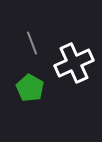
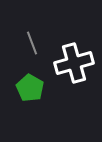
white cross: rotated 9 degrees clockwise
